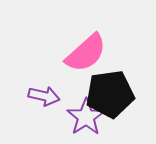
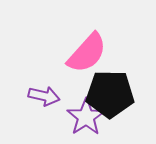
pink semicircle: moved 1 px right; rotated 6 degrees counterclockwise
black pentagon: rotated 9 degrees clockwise
